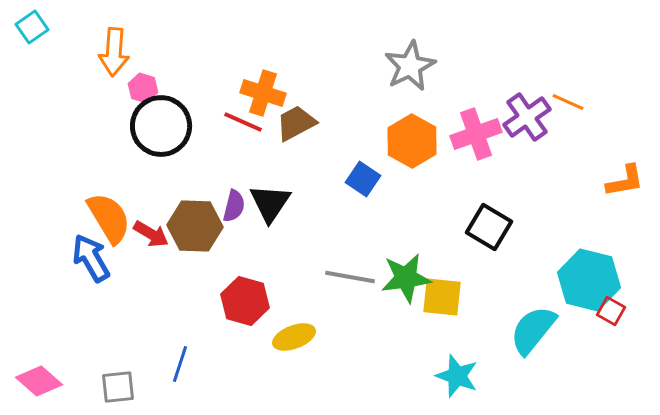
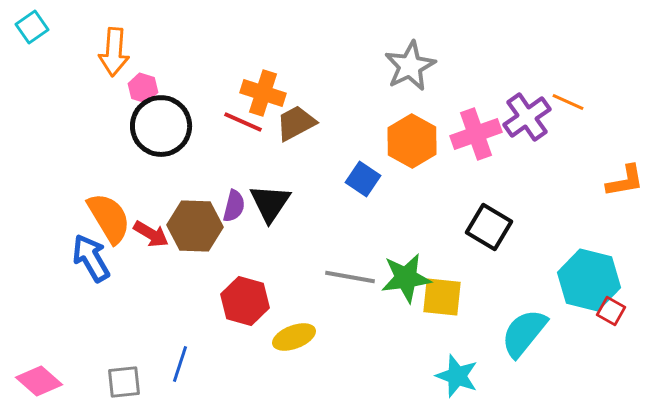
cyan semicircle: moved 9 px left, 3 px down
gray square: moved 6 px right, 5 px up
